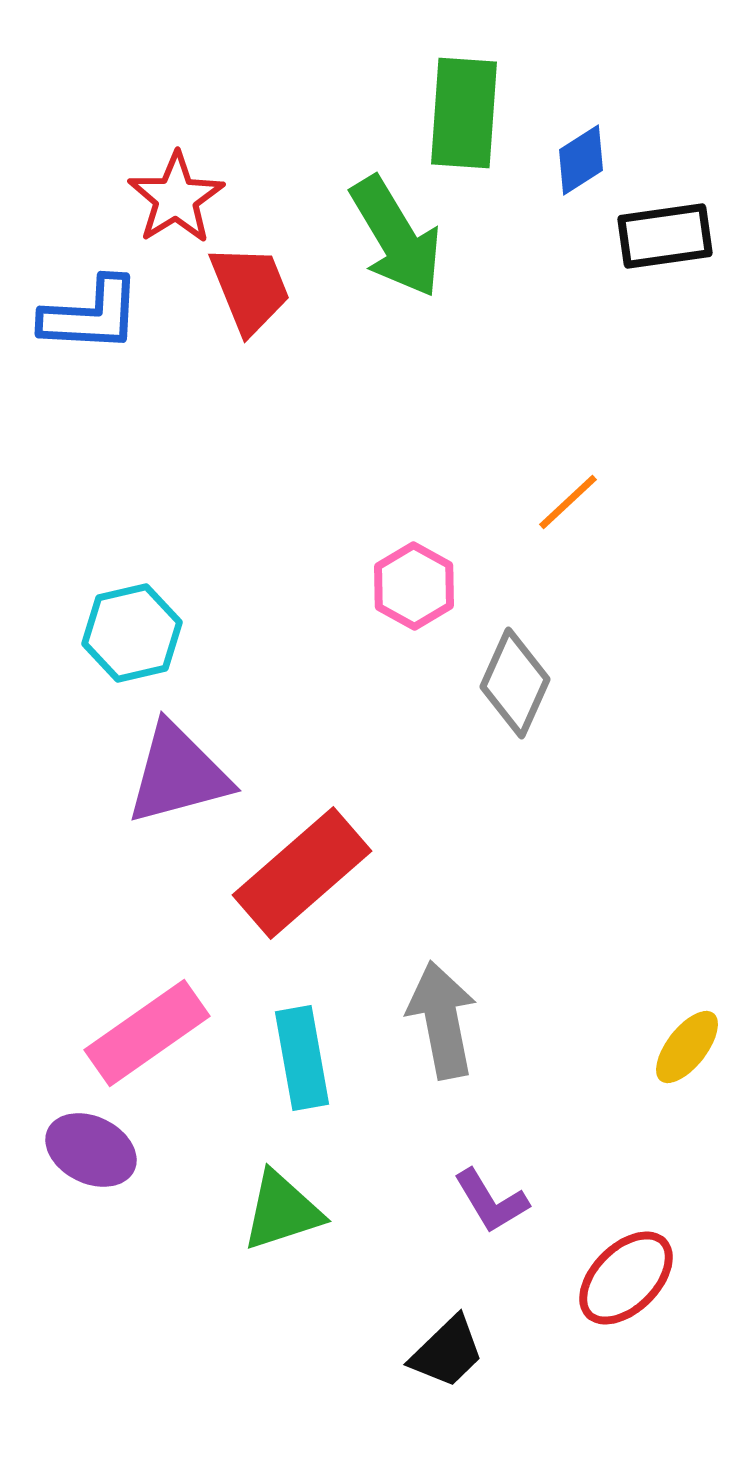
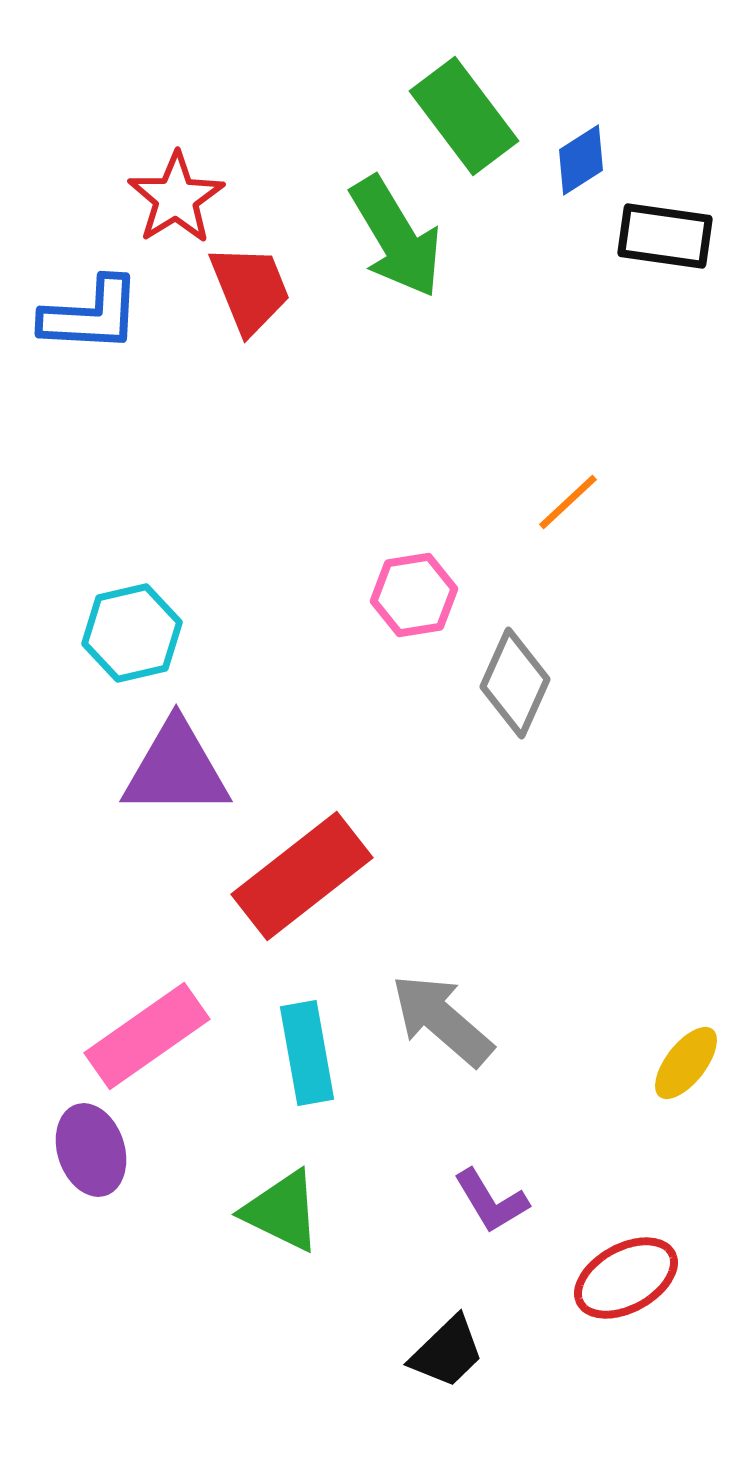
green rectangle: moved 3 px down; rotated 41 degrees counterclockwise
black rectangle: rotated 16 degrees clockwise
pink hexagon: moved 9 px down; rotated 22 degrees clockwise
purple triangle: moved 2 px left, 5 px up; rotated 15 degrees clockwise
red rectangle: moved 3 px down; rotated 3 degrees clockwise
gray arrow: rotated 38 degrees counterclockwise
pink rectangle: moved 3 px down
yellow ellipse: moved 1 px left, 16 px down
cyan rectangle: moved 5 px right, 5 px up
purple ellipse: rotated 46 degrees clockwise
green triangle: rotated 44 degrees clockwise
red ellipse: rotated 16 degrees clockwise
